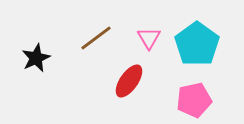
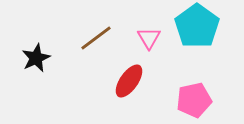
cyan pentagon: moved 18 px up
